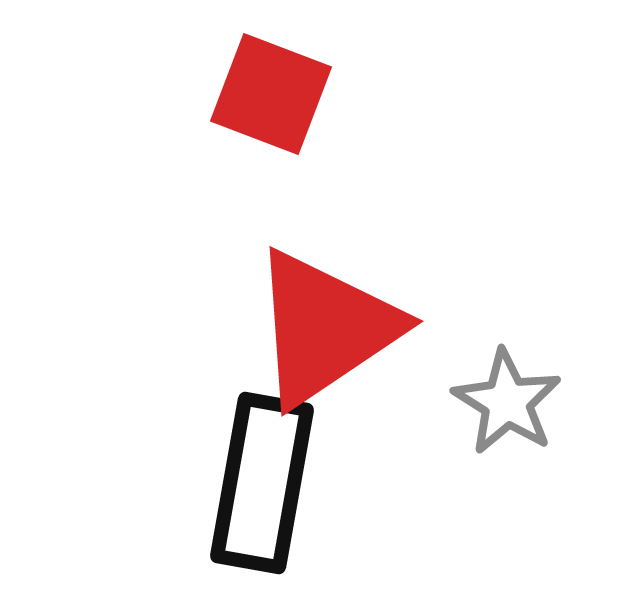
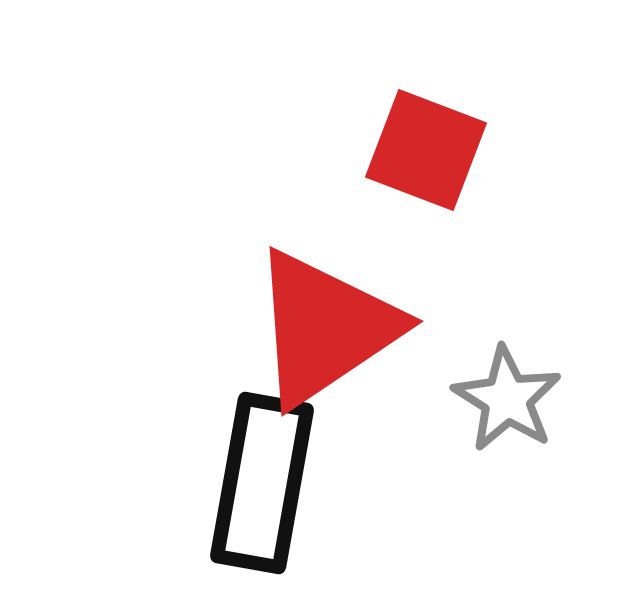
red square: moved 155 px right, 56 px down
gray star: moved 3 px up
